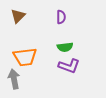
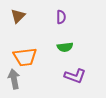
purple L-shape: moved 6 px right, 10 px down
